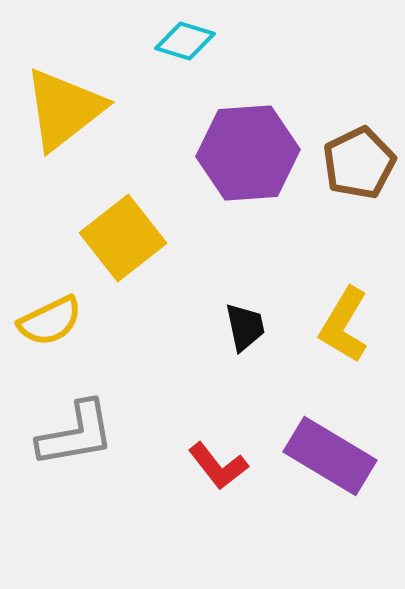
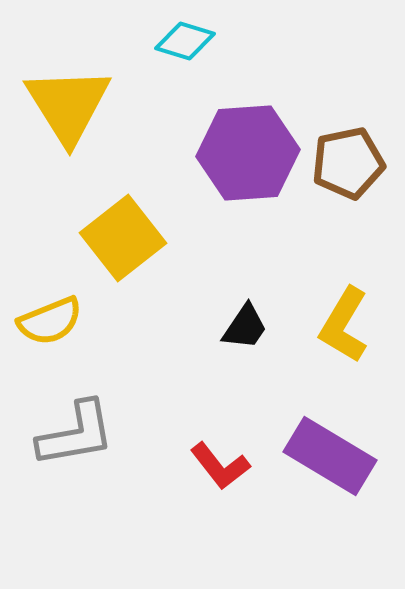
yellow triangle: moved 4 px right, 4 px up; rotated 24 degrees counterclockwise
brown pentagon: moved 11 px left; rotated 14 degrees clockwise
yellow semicircle: rotated 4 degrees clockwise
black trapezoid: rotated 46 degrees clockwise
red L-shape: moved 2 px right
